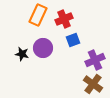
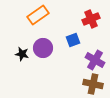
orange rectangle: rotated 30 degrees clockwise
red cross: moved 27 px right
purple cross: rotated 36 degrees counterclockwise
brown cross: rotated 24 degrees counterclockwise
